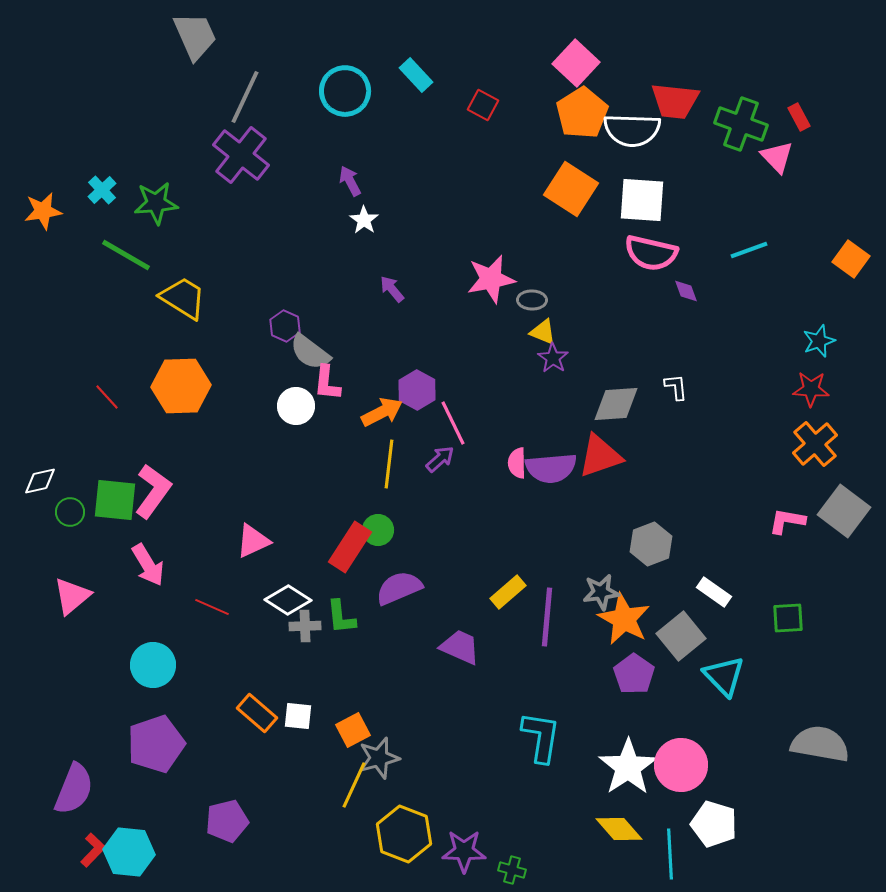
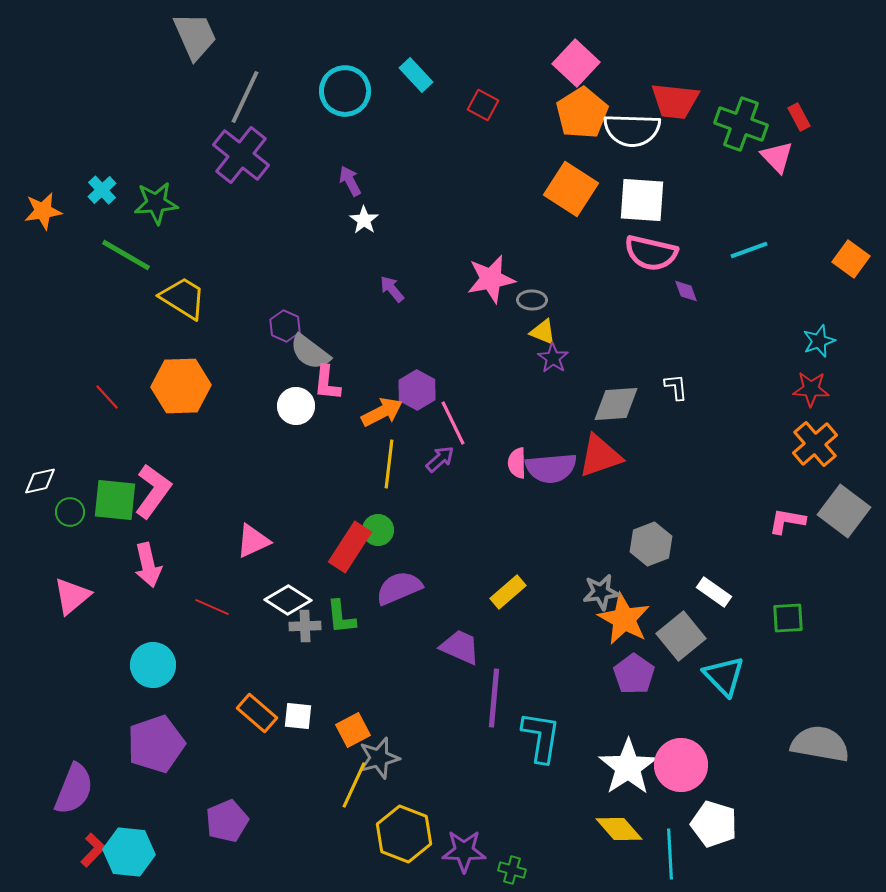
pink arrow at (148, 565): rotated 18 degrees clockwise
purple line at (547, 617): moved 53 px left, 81 px down
purple pentagon at (227, 821): rotated 9 degrees counterclockwise
